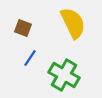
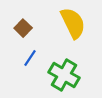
brown square: rotated 24 degrees clockwise
